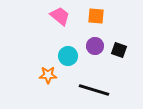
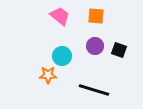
cyan circle: moved 6 px left
